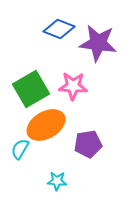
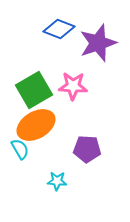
purple star: rotated 27 degrees counterclockwise
green square: moved 3 px right, 1 px down
orange ellipse: moved 10 px left
purple pentagon: moved 1 px left, 5 px down; rotated 12 degrees clockwise
cyan semicircle: rotated 120 degrees clockwise
